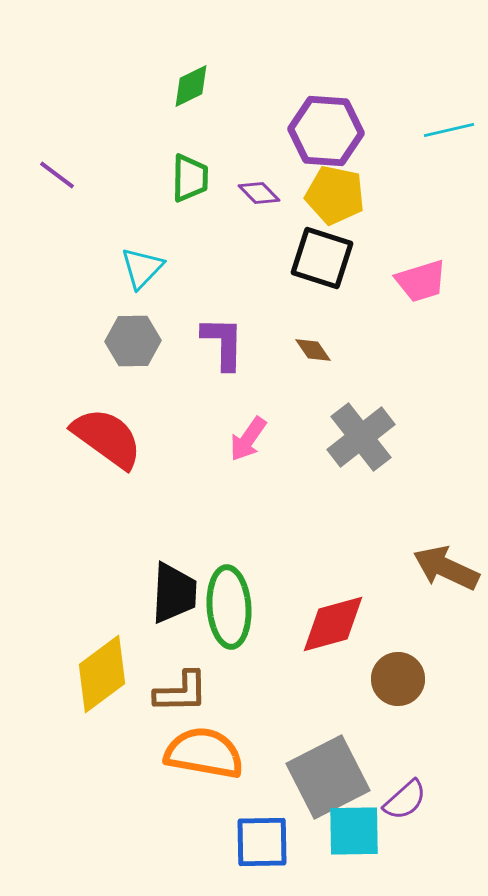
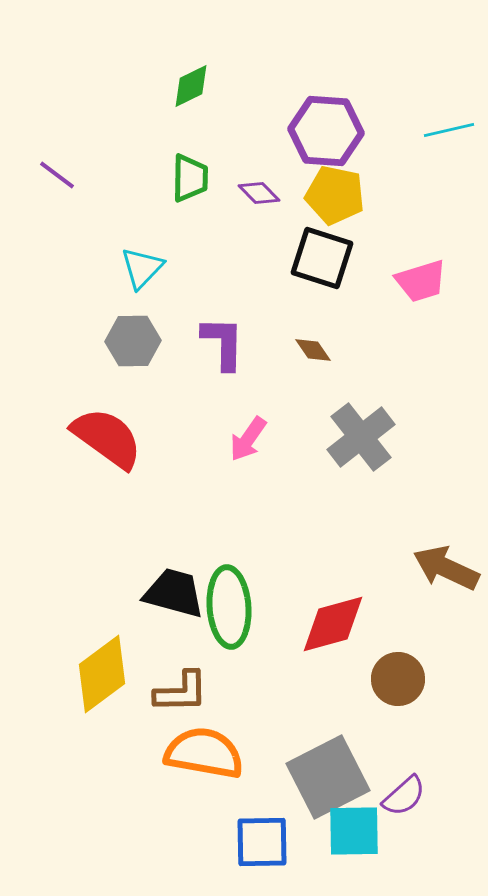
black trapezoid: rotated 78 degrees counterclockwise
purple semicircle: moved 1 px left, 4 px up
